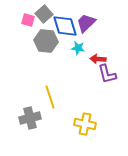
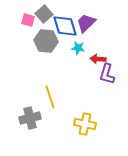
purple L-shape: rotated 30 degrees clockwise
